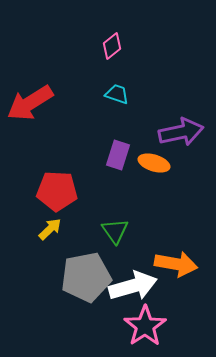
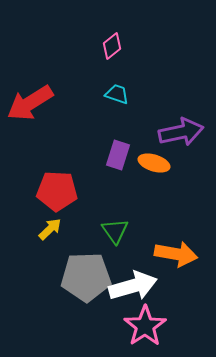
orange arrow: moved 10 px up
gray pentagon: rotated 9 degrees clockwise
